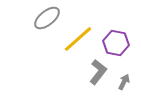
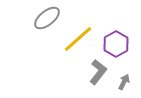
purple hexagon: moved 1 px down; rotated 20 degrees clockwise
